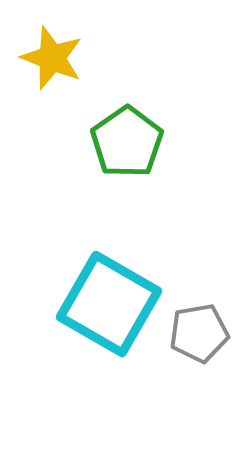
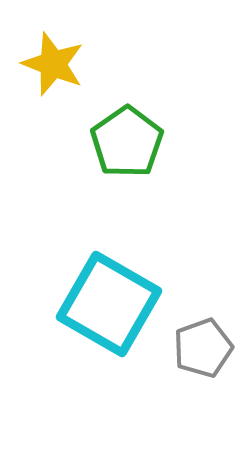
yellow star: moved 1 px right, 6 px down
gray pentagon: moved 4 px right, 15 px down; rotated 10 degrees counterclockwise
